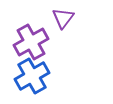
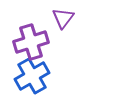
purple cross: rotated 12 degrees clockwise
